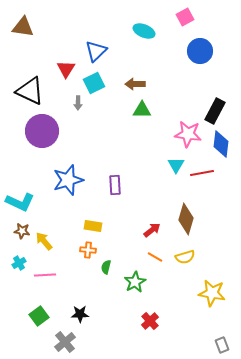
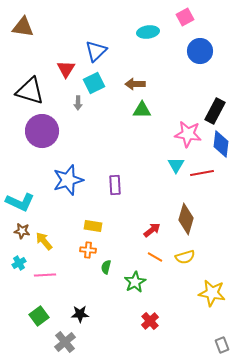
cyan ellipse: moved 4 px right, 1 px down; rotated 30 degrees counterclockwise
black triangle: rotated 8 degrees counterclockwise
